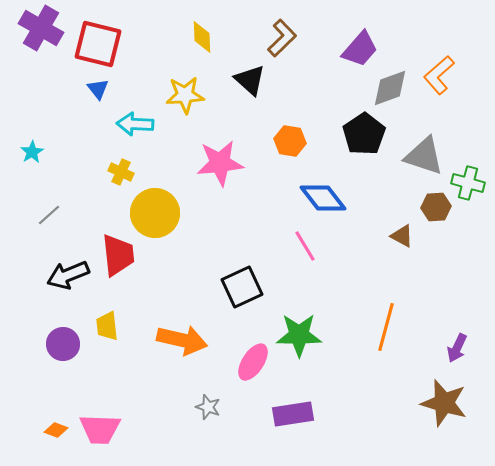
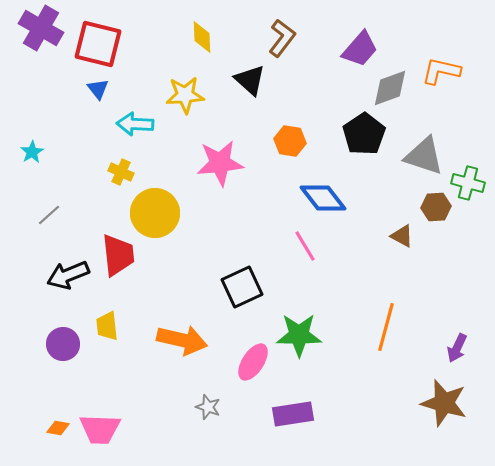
brown L-shape: rotated 9 degrees counterclockwise
orange L-shape: moved 2 px right, 4 px up; rotated 54 degrees clockwise
orange diamond: moved 2 px right, 2 px up; rotated 10 degrees counterclockwise
